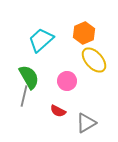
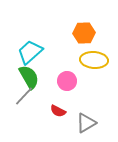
orange hexagon: rotated 20 degrees clockwise
cyan trapezoid: moved 11 px left, 12 px down
yellow ellipse: rotated 44 degrees counterclockwise
gray line: rotated 30 degrees clockwise
